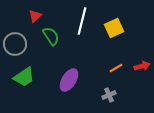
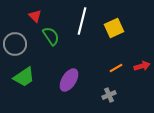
red triangle: rotated 32 degrees counterclockwise
